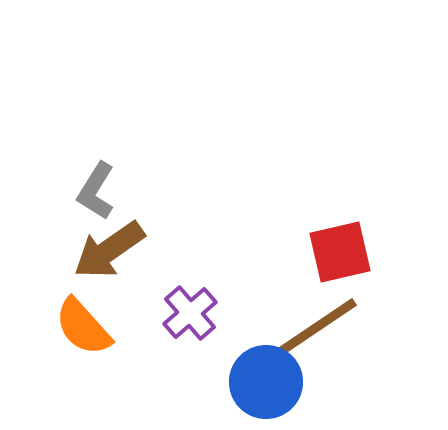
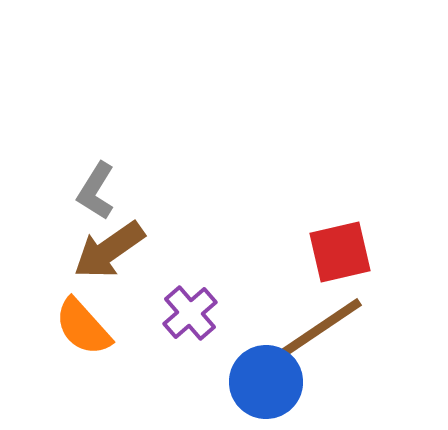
brown line: moved 5 px right
